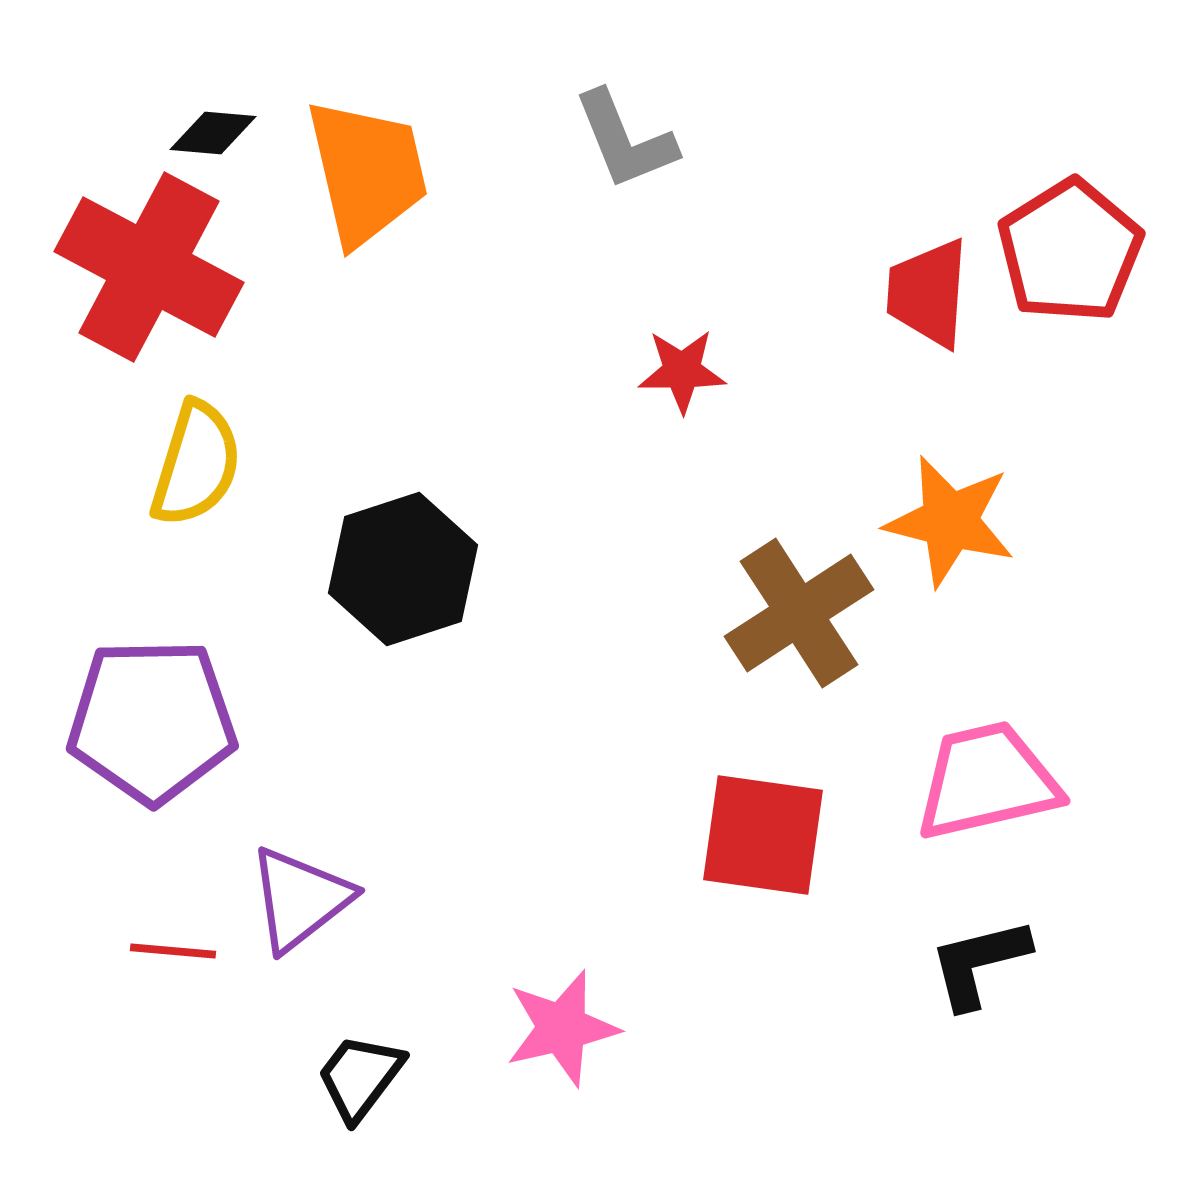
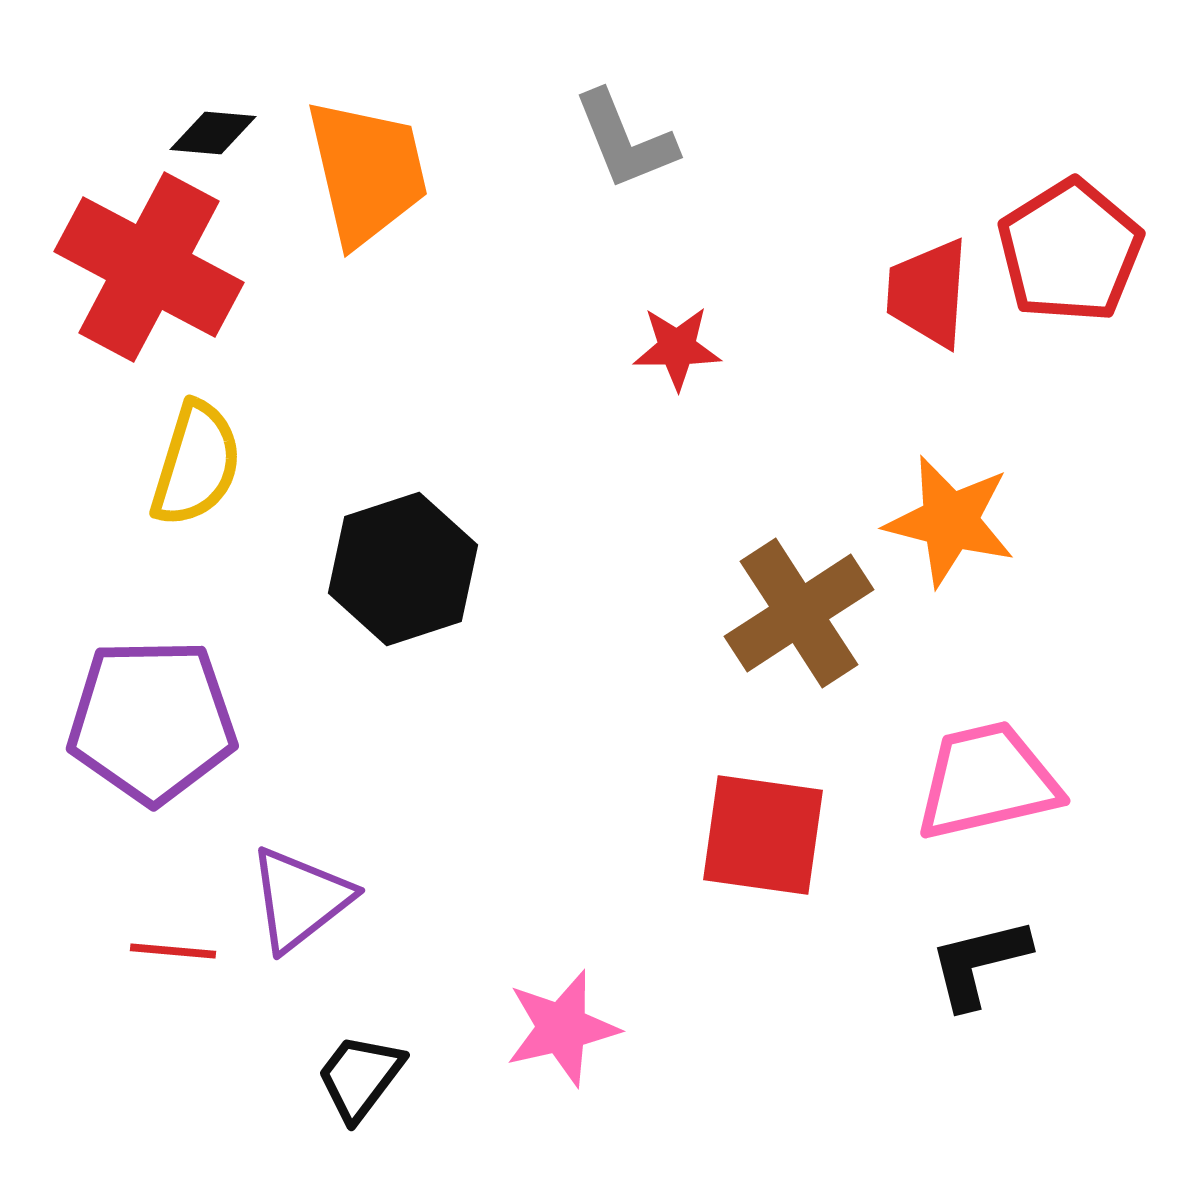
red star: moved 5 px left, 23 px up
